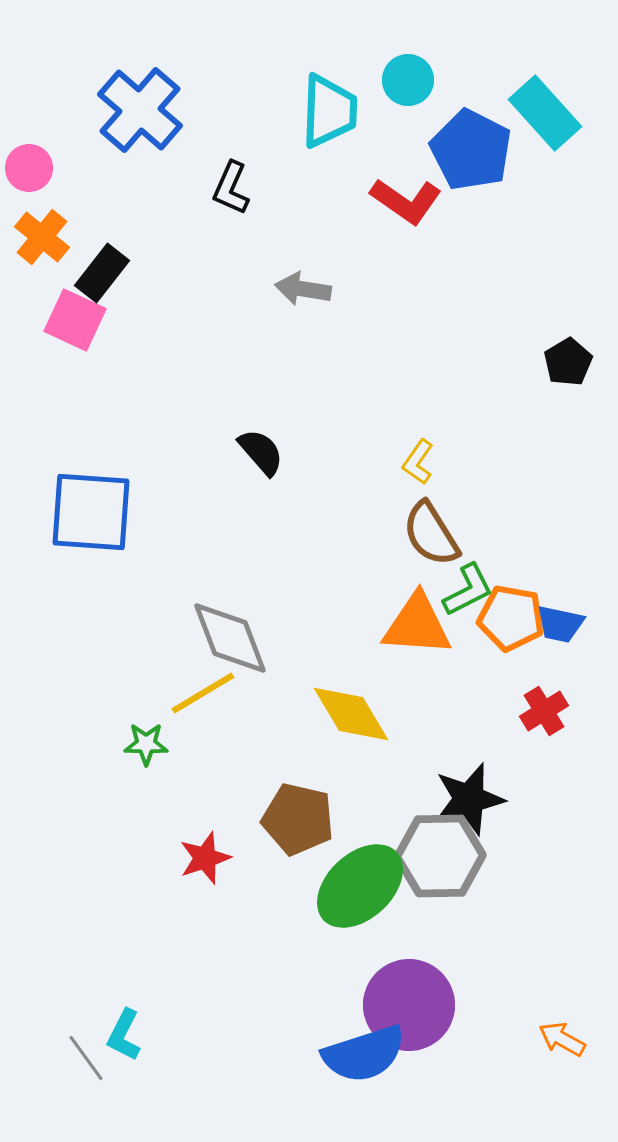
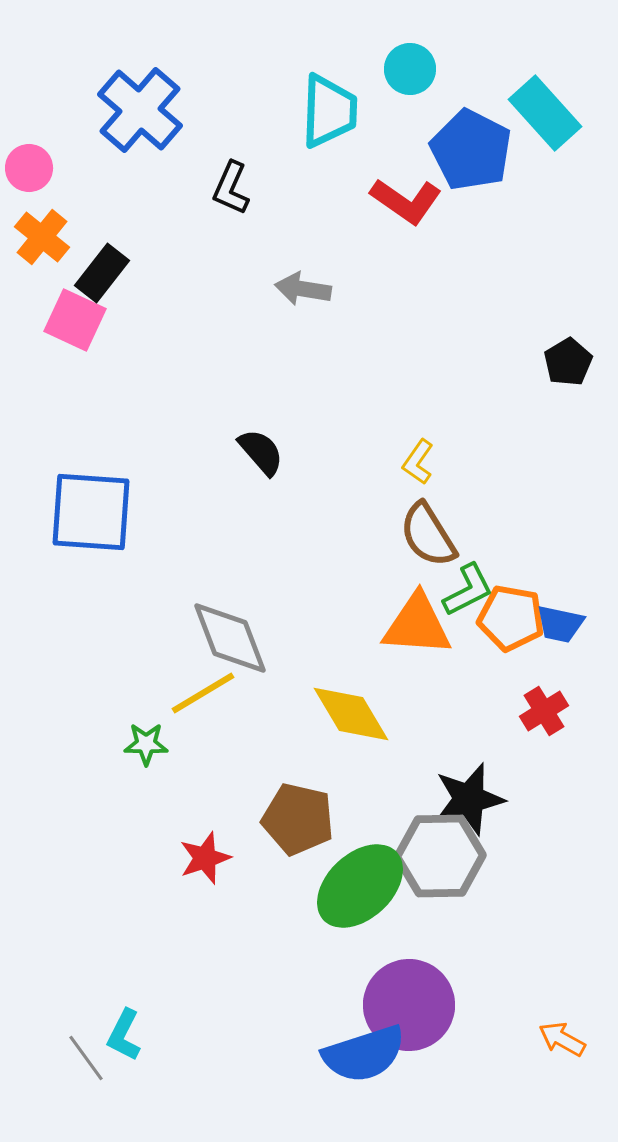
cyan circle: moved 2 px right, 11 px up
brown semicircle: moved 3 px left, 1 px down
